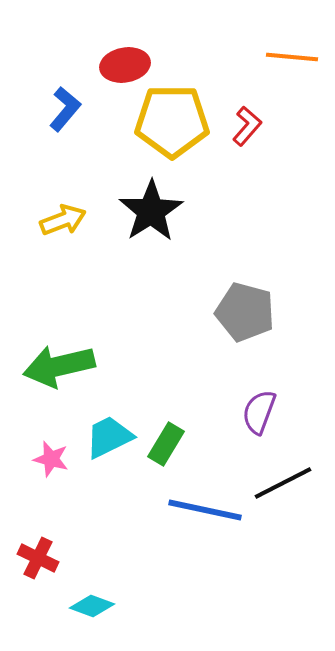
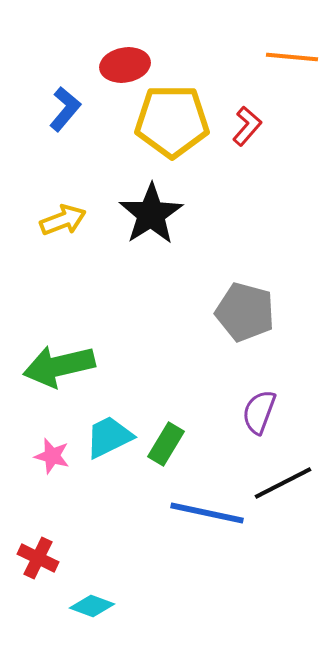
black star: moved 3 px down
pink star: moved 1 px right, 3 px up
blue line: moved 2 px right, 3 px down
